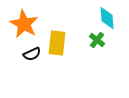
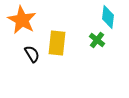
cyan diamond: moved 1 px right, 1 px up; rotated 10 degrees clockwise
orange star: moved 2 px left, 4 px up
black semicircle: rotated 96 degrees counterclockwise
